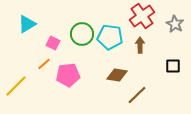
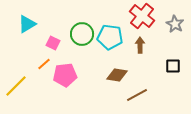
red cross: rotated 15 degrees counterclockwise
pink pentagon: moved 3 px left
brown line: rotated 15 degrees clockwise
